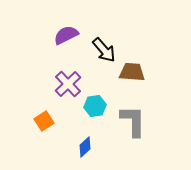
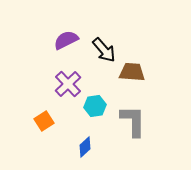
purple semicircle: moved 5 px down
